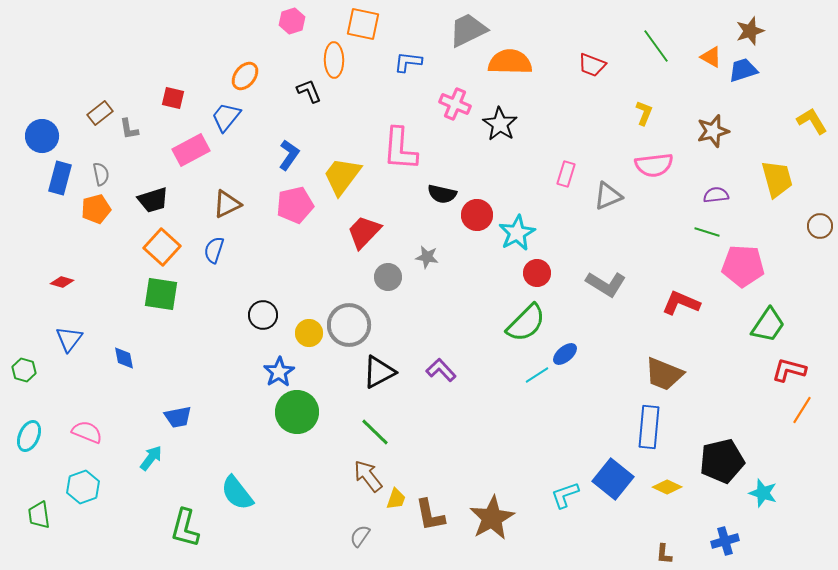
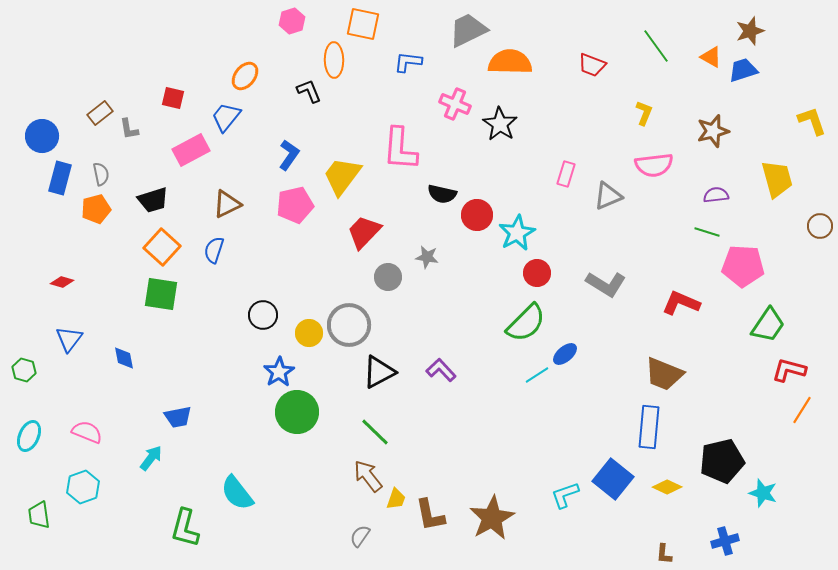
yellow L-shape at (812, 121): rotated 12 degrees clockwise
